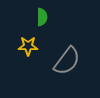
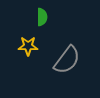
gray semicircle: moved 1 px up
